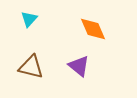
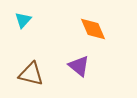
cyan triangle: moved 6 px left, 1 px down
brown triangle: moved 7 px down
